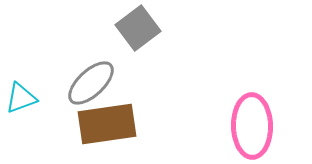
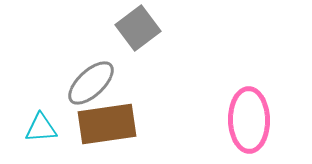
cyan triangle: moved 20 px right, 30 px down; rotated 16 degrees clockwise
pink ellipse: moved 3 px left, 6 px up
